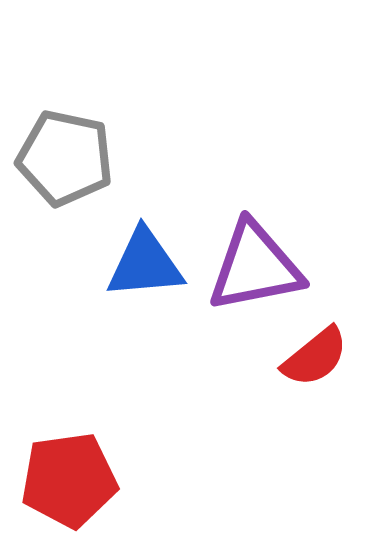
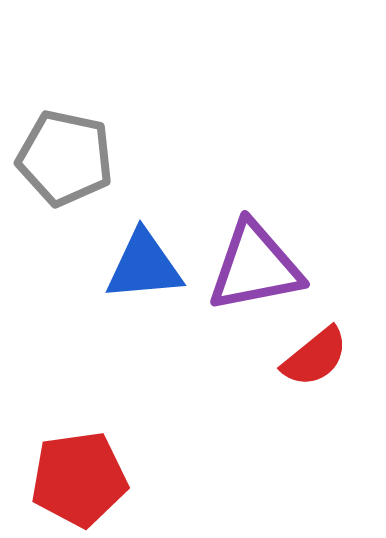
blue triangle: moved 1 px left, 2 px down
red pentagon: moved 10 px right, 1 px up
